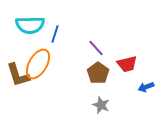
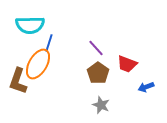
blue line: moved 6 px left, 9 px down
red trapezoid: rotated 35 degrees clockwise
brown L-shape: moved 6 px down; rotated 36 degrees clockwise
